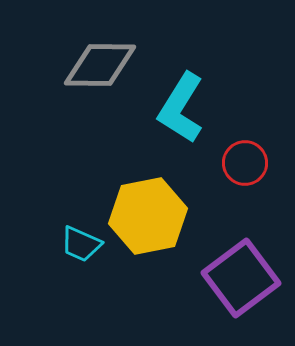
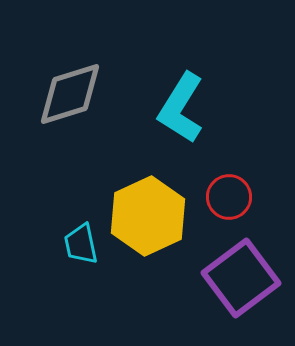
gray diamond: moved 30 px left, 29 px down; rotated 18 degrees counterclockwise
red circle: moved 16 px left, 34 px down
yellow hexagon: rotated 14 degrees counterclockwise
cyan trapezoid: rotated 54 degrees clockwise
